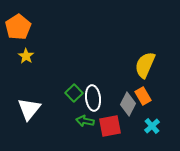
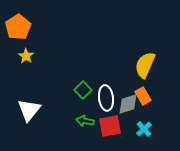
green square: moved 9 px right, 3 px up
white ellipse: moved 13 px right
gray diamond: rotated 45 degrees clockwise
white triangle: moved 1 px down
cyan cross: moved 8 px left, 3 px down
